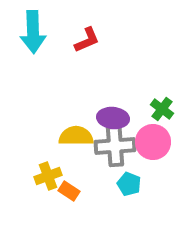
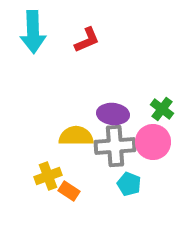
purple ellipse: moved 4 px up
